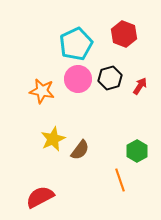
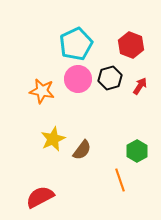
red hexagon: moved 7 px right, 11 px down
brown semicircle: moved 2 px right
